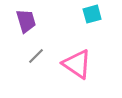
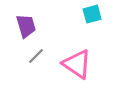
purple trapezoid: moved 5 px down
